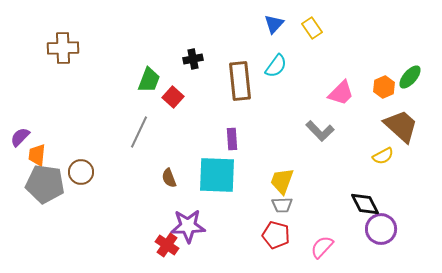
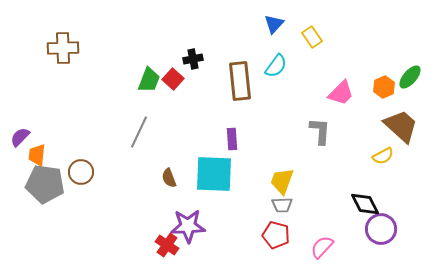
yellow rectangle: moved 9 px down
red square: moved 18 px up
gray L-shape: rotated 132 degrees counterclockwise
cyan square: moved 3 px left, 1 px up
